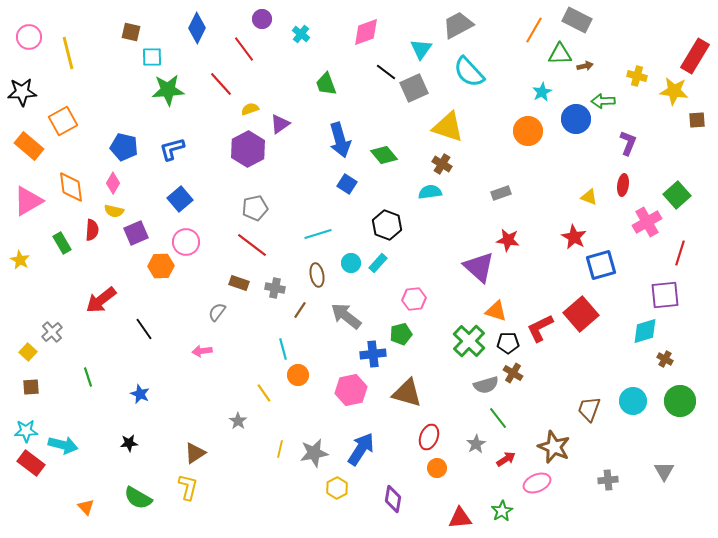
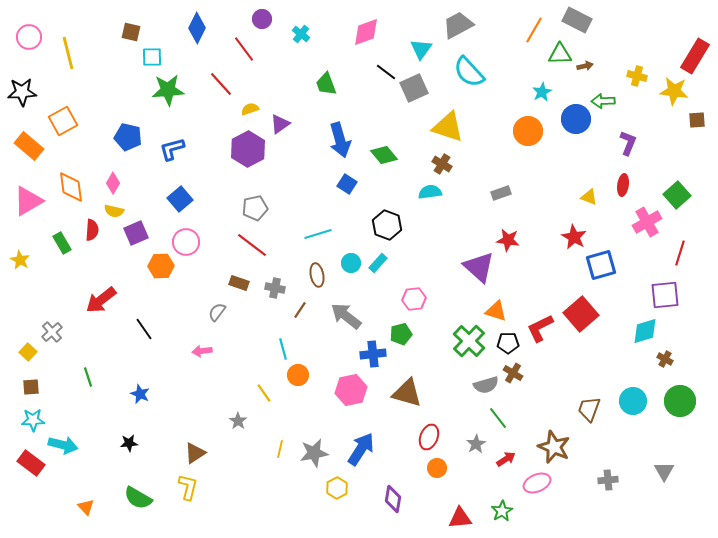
blue pentagon at (124, 147): moved 4 px right, 10 px up
cyan star at (26, 431): moved 7 px right, 11 px up
